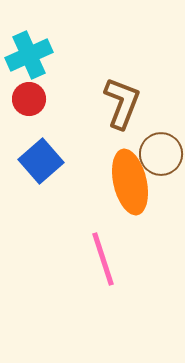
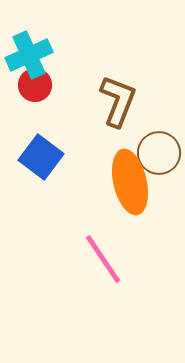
red circle: moved 6 px right, 14 px up
brown L-shape: moved 4 px left, 2 px up
brown circle: moved 2 px left, 1 px up
blue square: moved 4 px up; rotated 12 degrees counterclockwise
pink line: rotated 16 degrees counterclockwise
